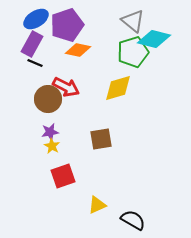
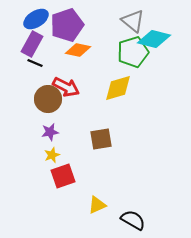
yellow star: moved 9 px down; rotated 21 degrees clockwise
